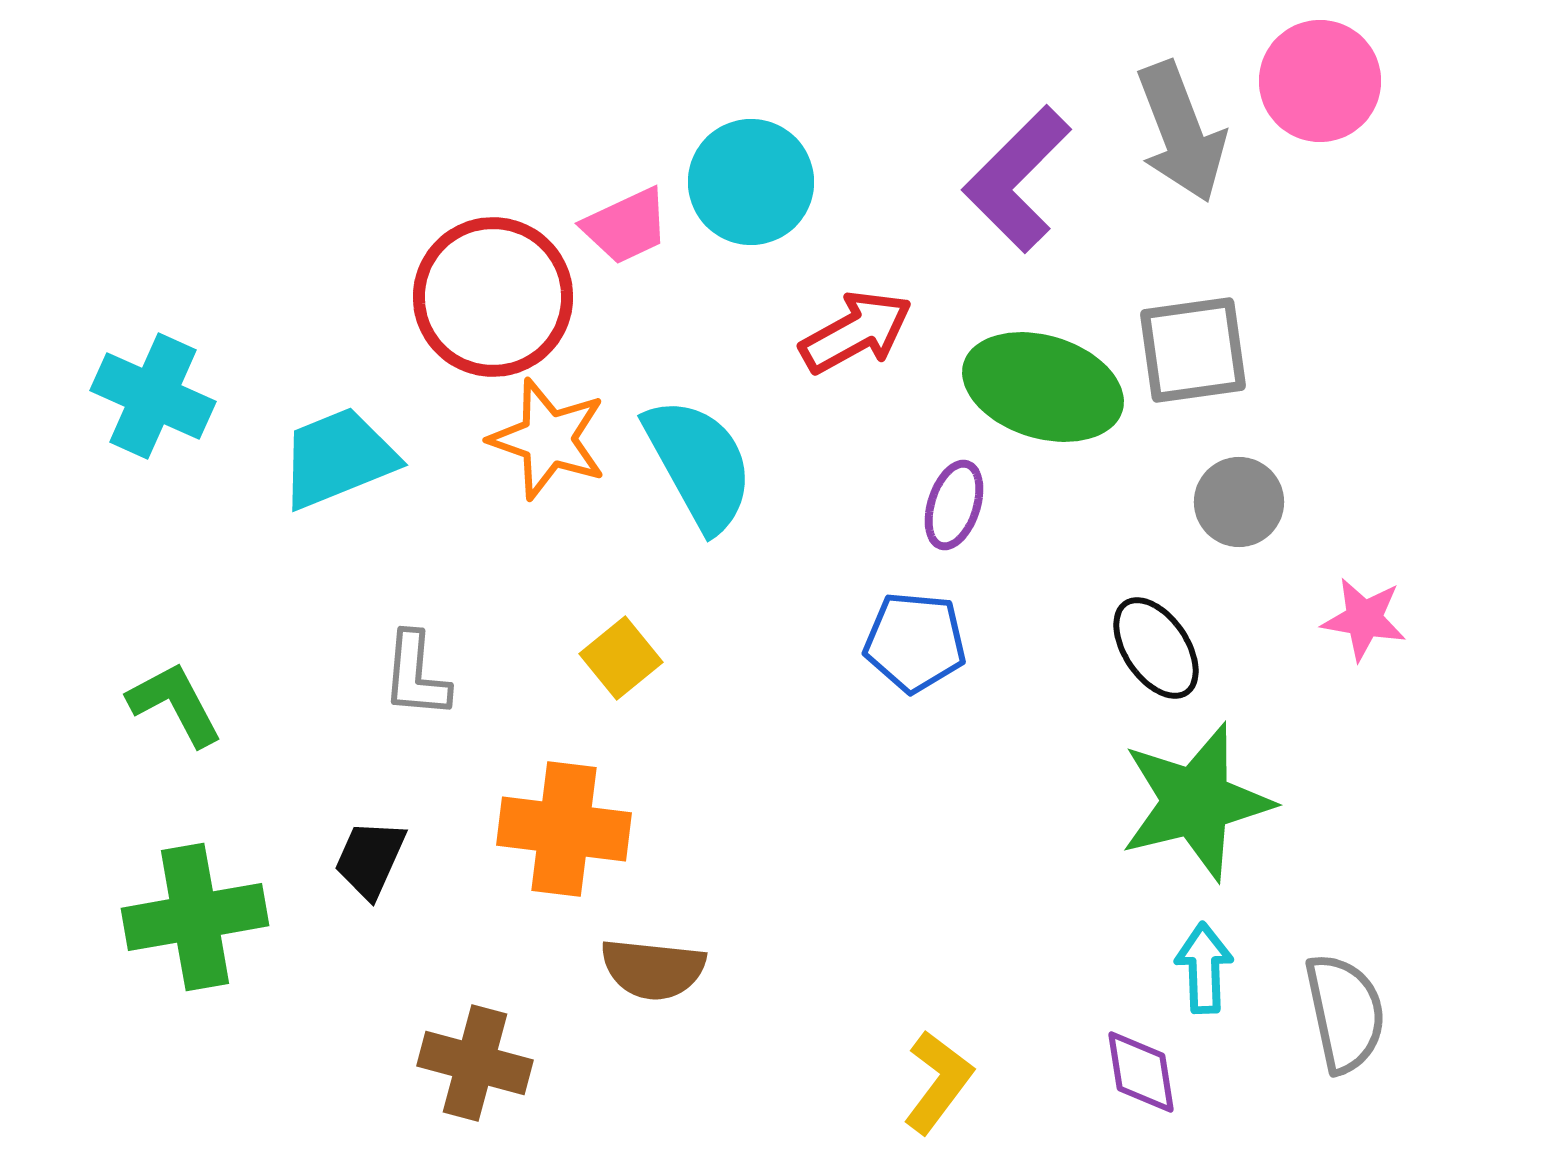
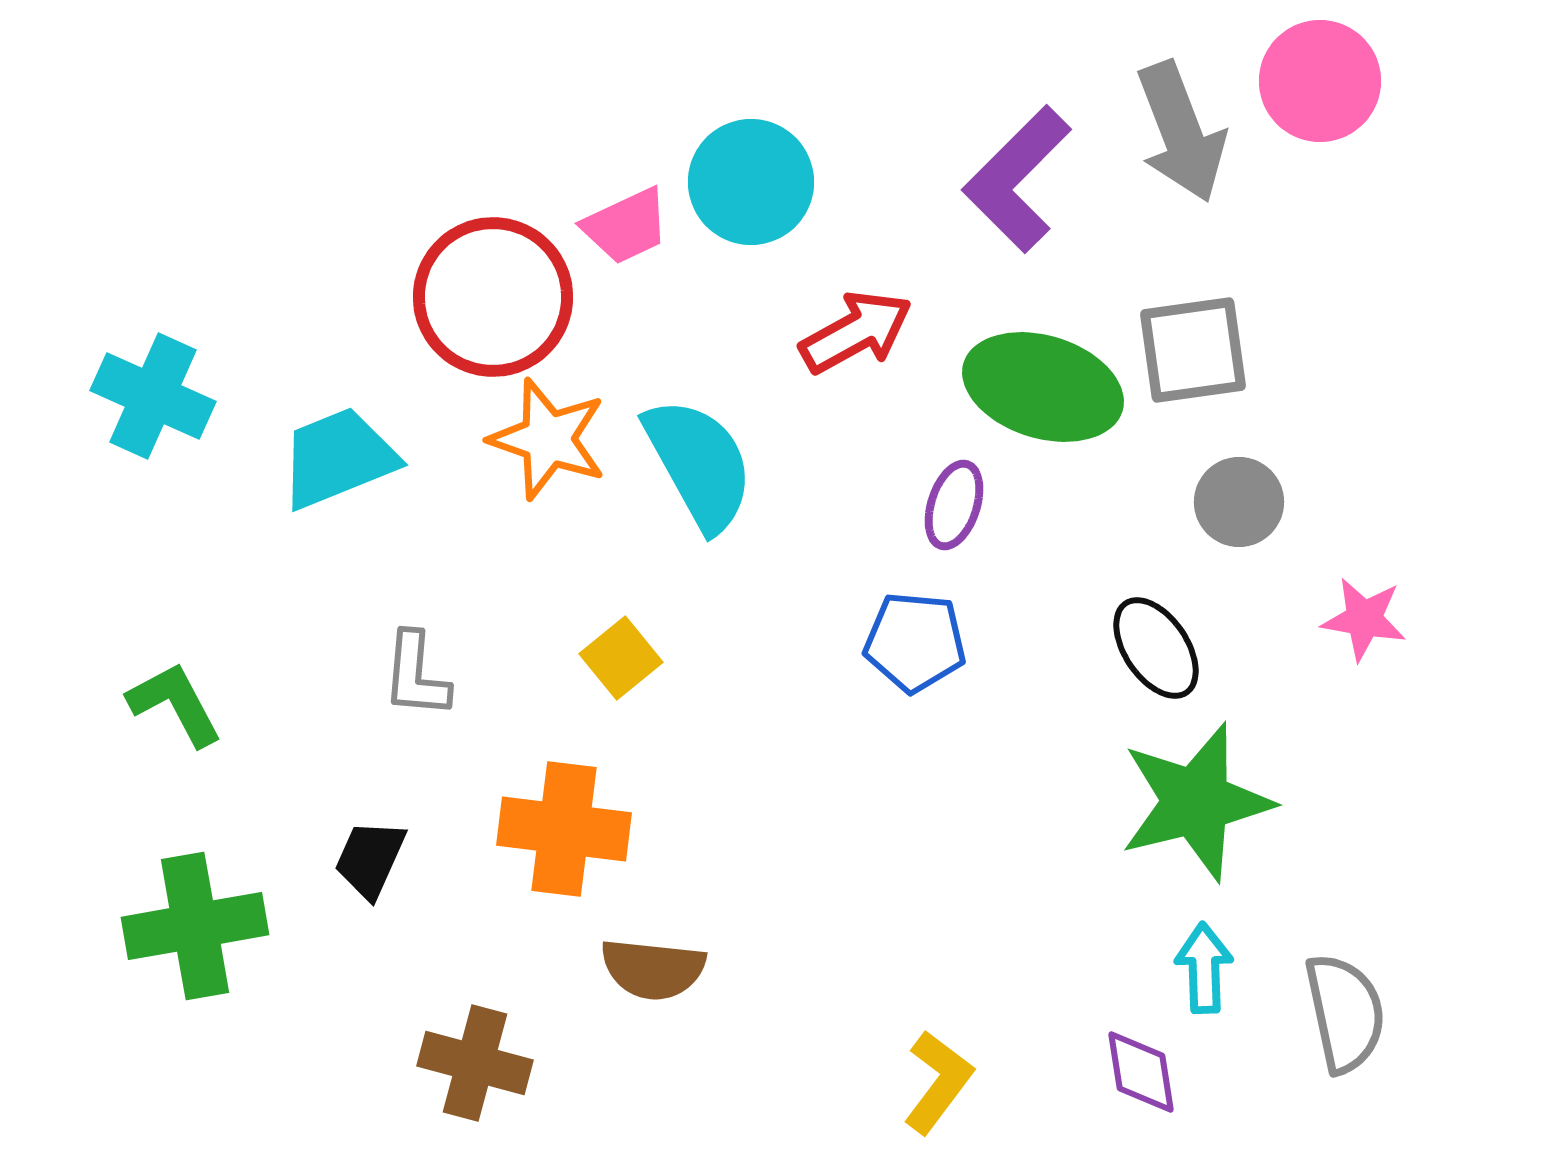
green cross: moved 9 px down
